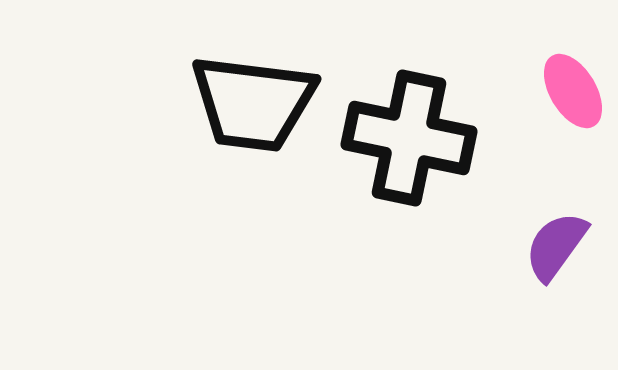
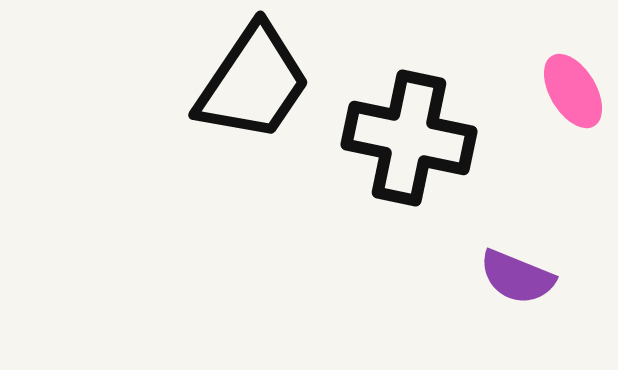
black trapezoid: moved 20 px up; rotated 63 degrees counterclockwise
purple semicircle: moved 39 px left, 31 px down; rotated 104 degrees counterclockwise
